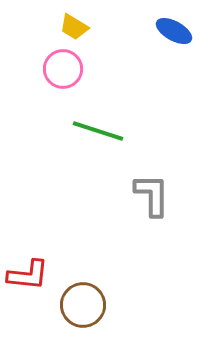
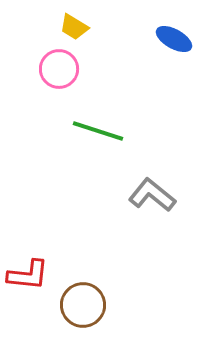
blue ellipse: moved 8 px down
pink circle: moved 4 px left
gray L-shape: rotated 51 degrees counterclockwise
